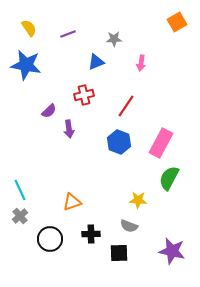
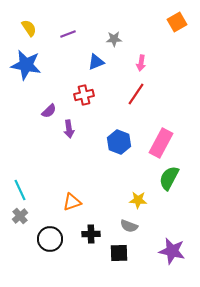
red line: moved 10 px right, 12 px up
